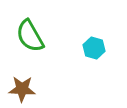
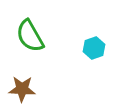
cyan hexagon: rotated 25 degrees clockwise
